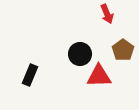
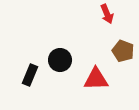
brown pentagon: moved 1 px down; rotated 15 degrees counterclockwise
black circle: moved 20 px left, 6 px down
red triangle: moved 3 px left, 3 px down
